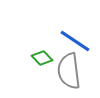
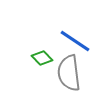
gray semicircle: moved 2 px down
